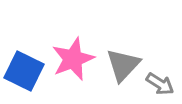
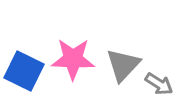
pink star: rotated 24 degrees clockwise
gray arrow: moved 1 px left
